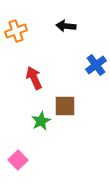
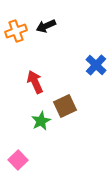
black arrow: moved 20 px left; rotated 30 degrees counterclockwise
blue cross: rotated 10 degrees counterclockwise
red arrow: moved 1 px right, 4 px down
brown square: rotated 25 degrees counterclockwise
